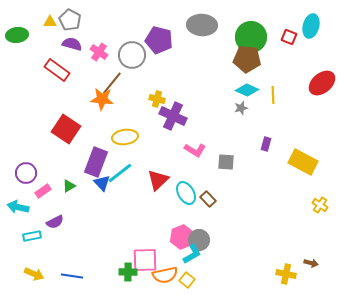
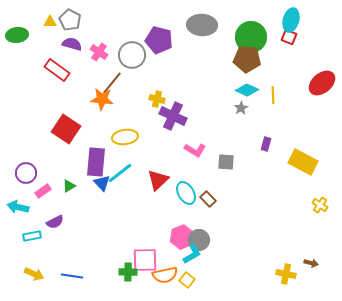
cyan ellipse at (311, 26): moved 20 px left, 6 px up
gray star at (241, 108): rotated 16 degrees counterclockwise
purple rectangle at (96, 162): rotated 16 degrees counterclockwise
